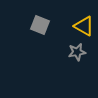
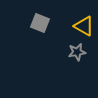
gray square: moved 2 px up
